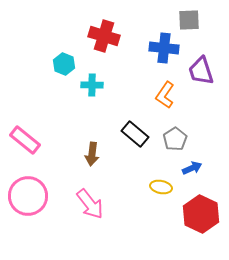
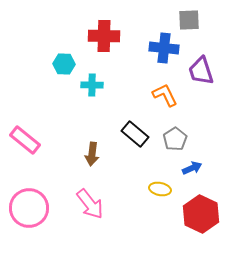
red cross: rotated 16 degrees counterclockwise
cyan hexagon: rotated 20 degrees counterclockwise
orange L-shape: rotated 120 degrees clockwise
yellow ellipse: moved 1 px left, 2 px down
pink circle: moved 1 px right, 12 px down
